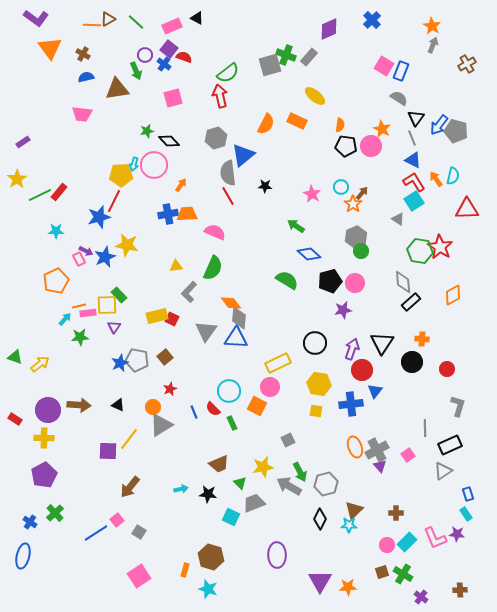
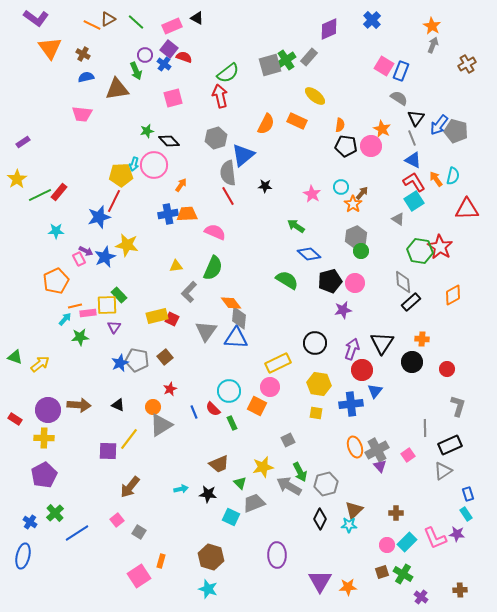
orange line at (92, 25): rotated 24 degrees clockwise
green cross at (286, 55): moved 5 px down; rotated 36 degrees clockwise
orange line at (79, 306): moved 4 px left
yellow square at (316, 411): moved 2 px down
blue line at (96, 533): moved 19 px left
orange rectangle at (185, 570): moved 24 px left, 9 px up
